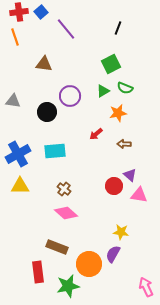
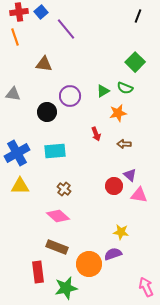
black line: moved 20 px right, 12 px up
green square: moved 24 px right, 2 px up; rotated 18 degrees counterclockwise
gray triangle: moved 7 px up
red arrow: rotated 72 degrees counterclockwise
blue cross: moved 1 px left, 1 px up
pink diamond: moved 8 px left, 3 px down
purple semicircle: rotated 42 degrees clockwise
green star: moved 2 px left, 2 px down
